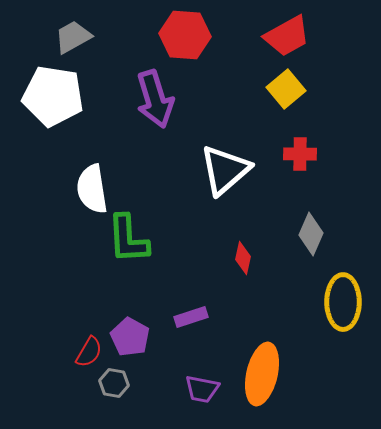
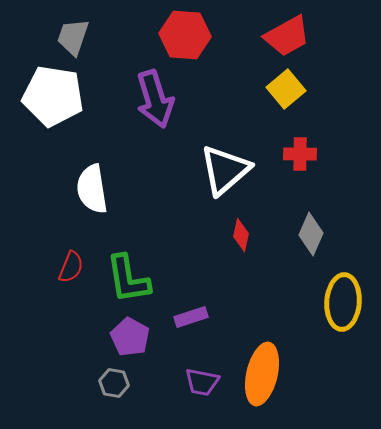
gray trapezoid: rotated 42 degrees counterclockwise
green L-shape: moved 40 px down; rotated 6 degrees counterclockwise
red diamond: moved 2 px left, 23 px up
yellow ellipse: rotated 4 degrees clockwise
red semicircle: moved 18 px left, 85 px up; rotated 8 degrees counterclockwise
purple trapezoid: moved 7 px up
